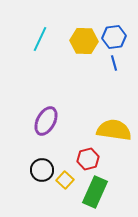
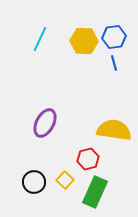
purple ellipse: moved 1 px left, 2 px down
black circle: moved 8 px left, 12 px down
